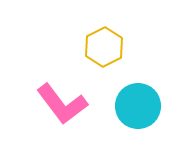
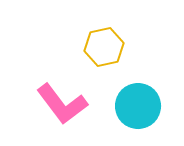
yellow hexagon: rotated 15 degrees clockwise
